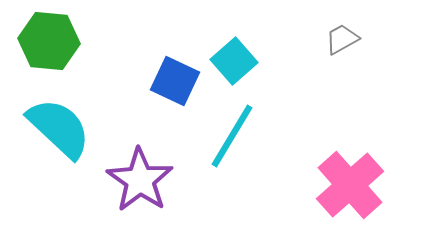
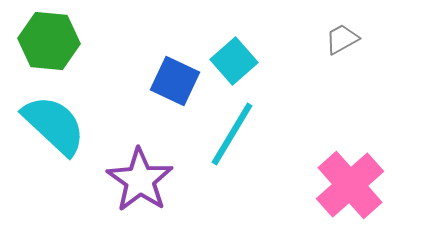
cyan semicircle: moved 5 px left, 3 px up
cyan line: moved 2 px up
